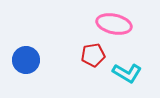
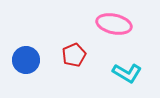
red pentagon: moved 19 px left; rotated 15 degrees counterclockwise
